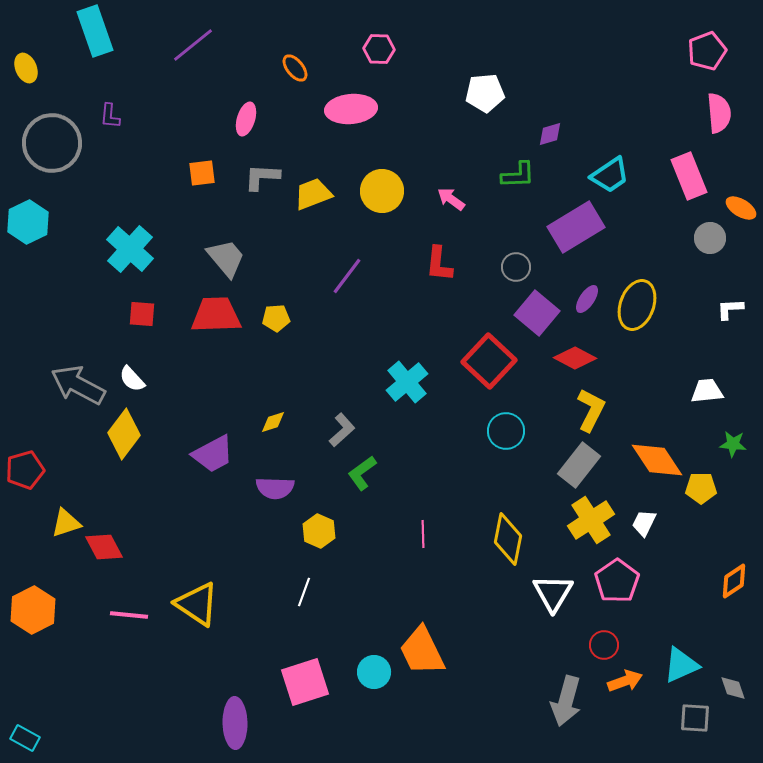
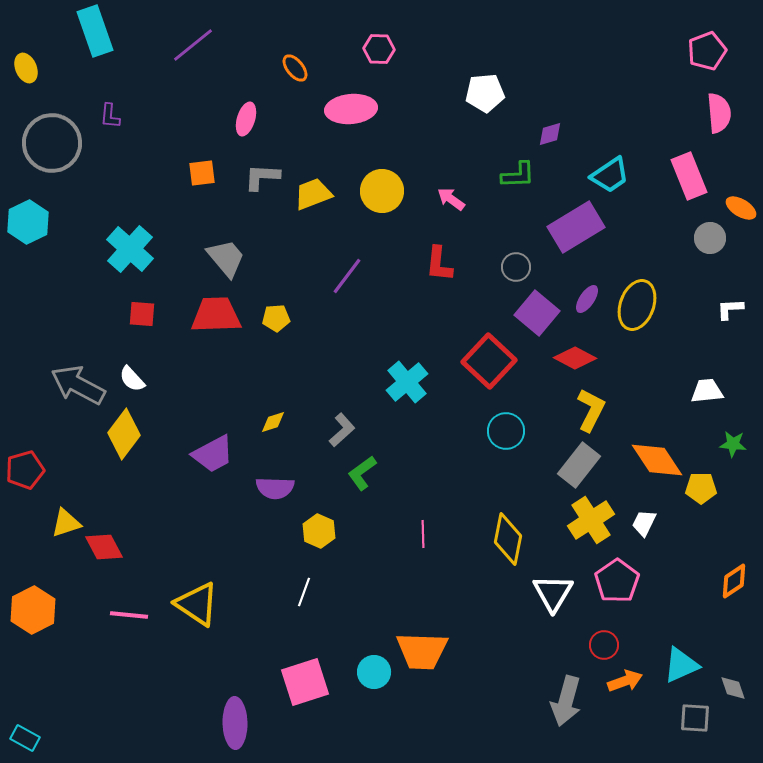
orange trapezoid at (422, 651): rotated 62 degrees counterclockwise
